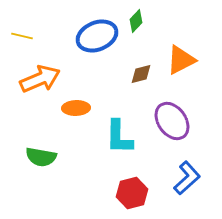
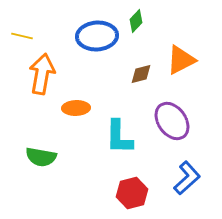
blue ellipse: rotated 18 degrees clockwise
orange arrow: moved 2 px right, 5 px up; rotated 57 degrees counterclockwise
